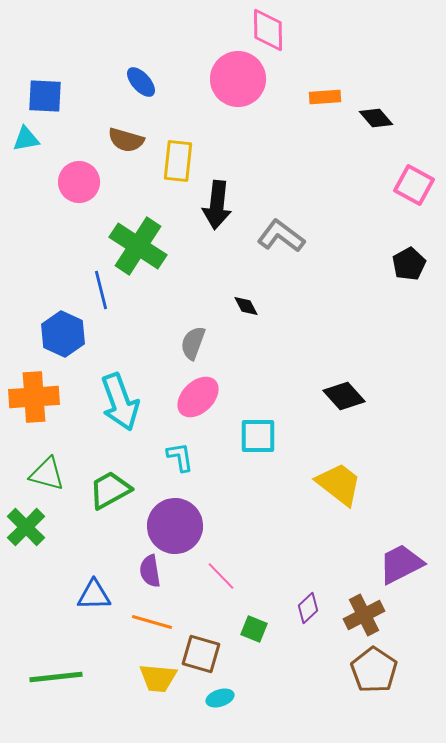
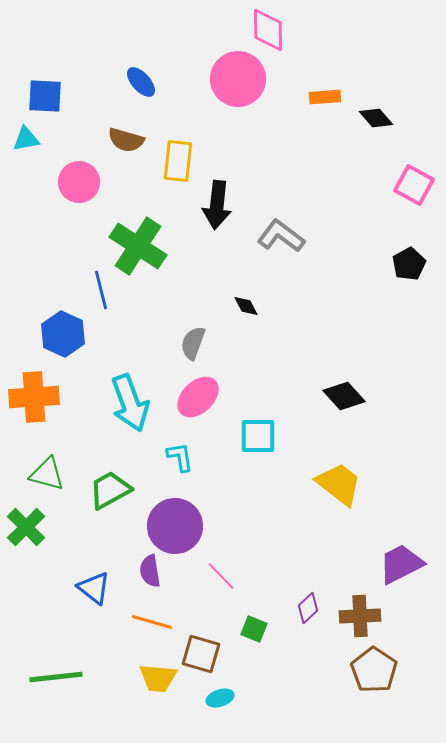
cyan arrow at (120, 402): moved 10 px right, 1 px down
blue triangle at (94, 595): moved 7 px up; rotated 39 degrees clockwise
brown cross at (364, 615): moved 4 px left, 1 px down; rotated 24 degrees clockwise
